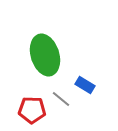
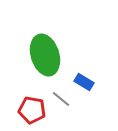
blue rectangle: moved 1 px left, 3 px up
red pentagon: rotated 8 degrees clockwise
